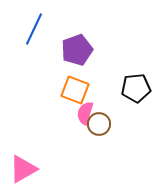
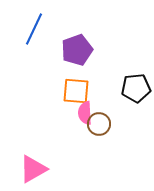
orange square: moved 1 px right, 1 px down; rotated 16 degrees counterclockwise
pink semicircle: rotated 20 degrees counterclockwise
pink triangle: moved 10 px right
